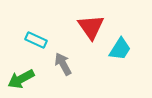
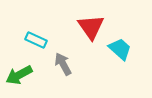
cyan trapezoid: rotated 80 degrees counterclockwise
green arrow: moved 2 px left, 4 px up
